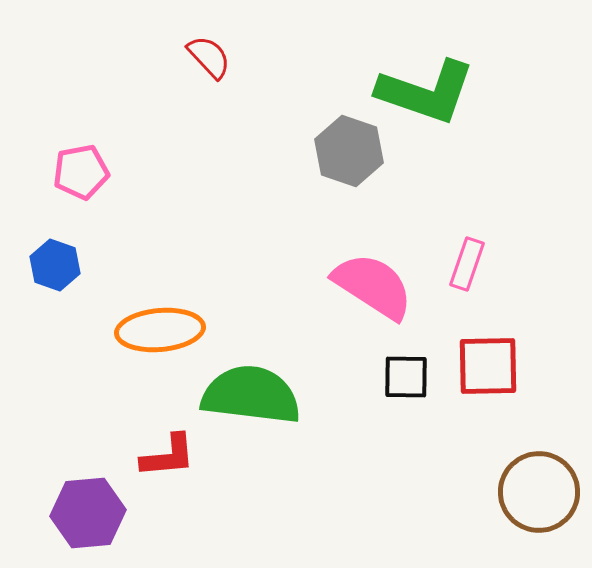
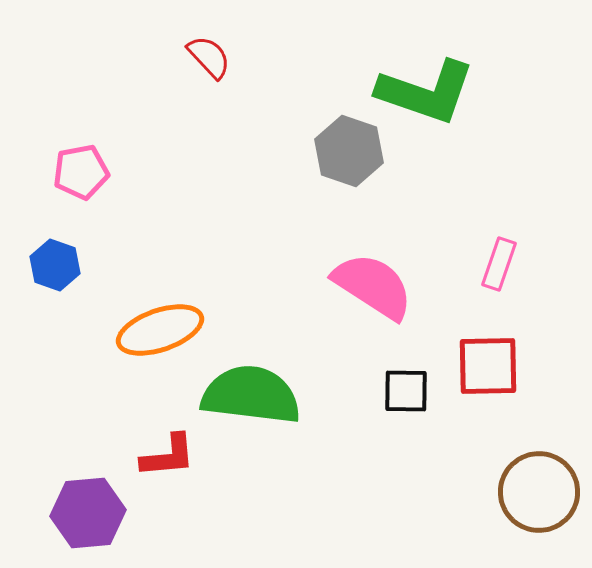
pink rectangle: moved 32 px right
orange ellipse: rotated 14 degrees counterclockwise
black square: moved 14 px down
